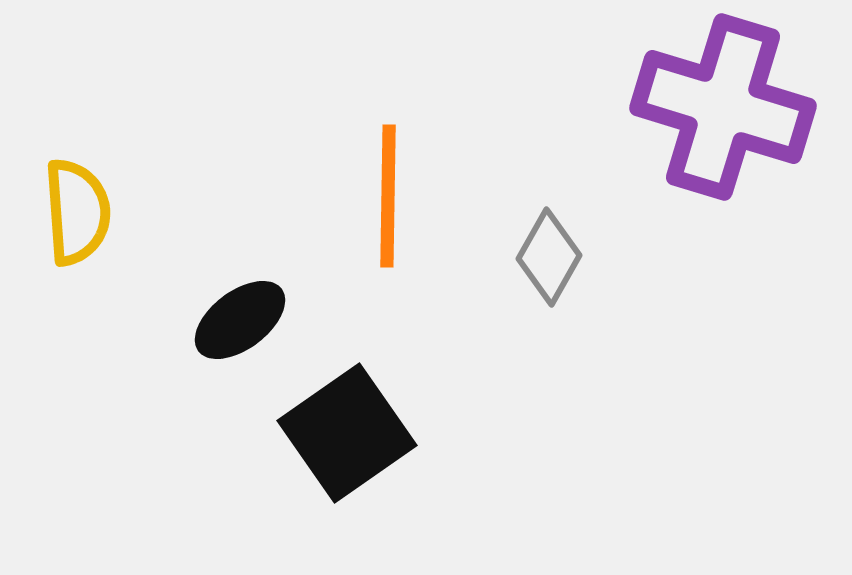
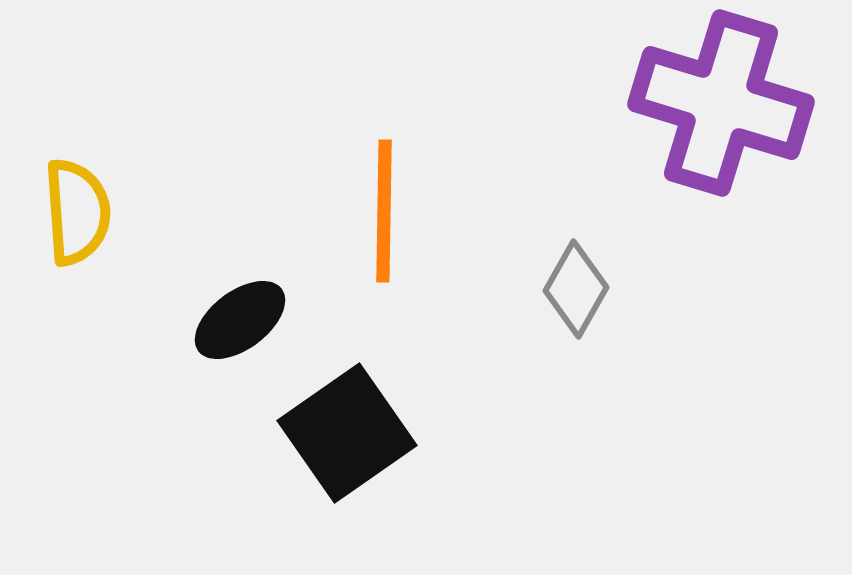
purple cross: moved 2 px left, 4 px up
orange line: moved 4 px left, 15 px down
gray diamond: moved 27 px right, 32 px down
